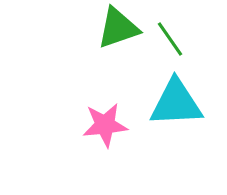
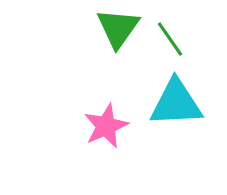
green triangle: rotated 36 degrees counterclockwise
pink star: moved 1 px right, 1 px down; rotated 18 degrees counterclockwise
